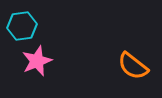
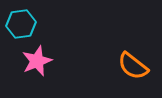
cyan hexagon: moved 1 px left, 2 px up
